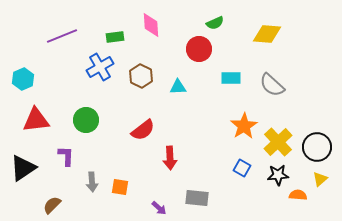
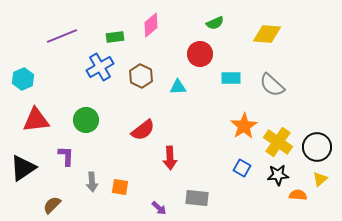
pink diamond: rotated 55 degrees clockwise
red circle: moved 1 px right, 5 px down
yellow cross: rotated 12 degrees counterclockwise
